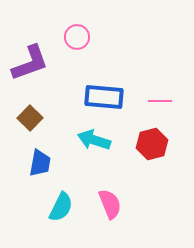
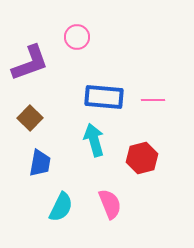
pink line: moved 7 px left, 1 px up
cyan arrow: rotated 56 degrees clockwise
red hexagon: moved 10 px left, 14 px down
